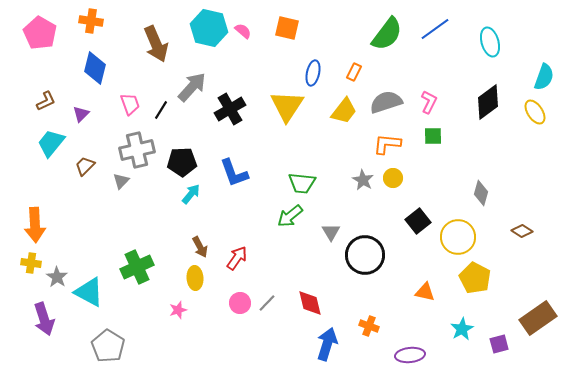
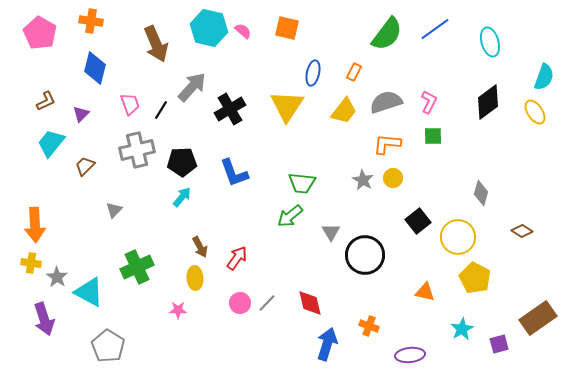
gray triangle at (121, 181): moved 7 px left, 29 px down
cyan arrow at (191, 194): moved 9 px left, 3 px down
pink star at (178, 310): rotated 18 degrees clockwise
